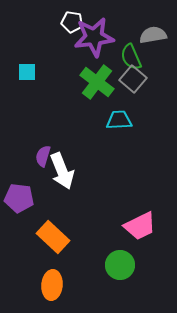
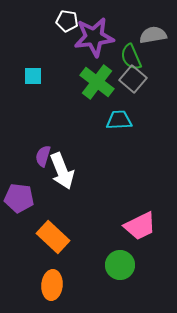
white pentagon: moved 5 px left, 1 px up
cyan square: moved 6 px right, 4 px down
